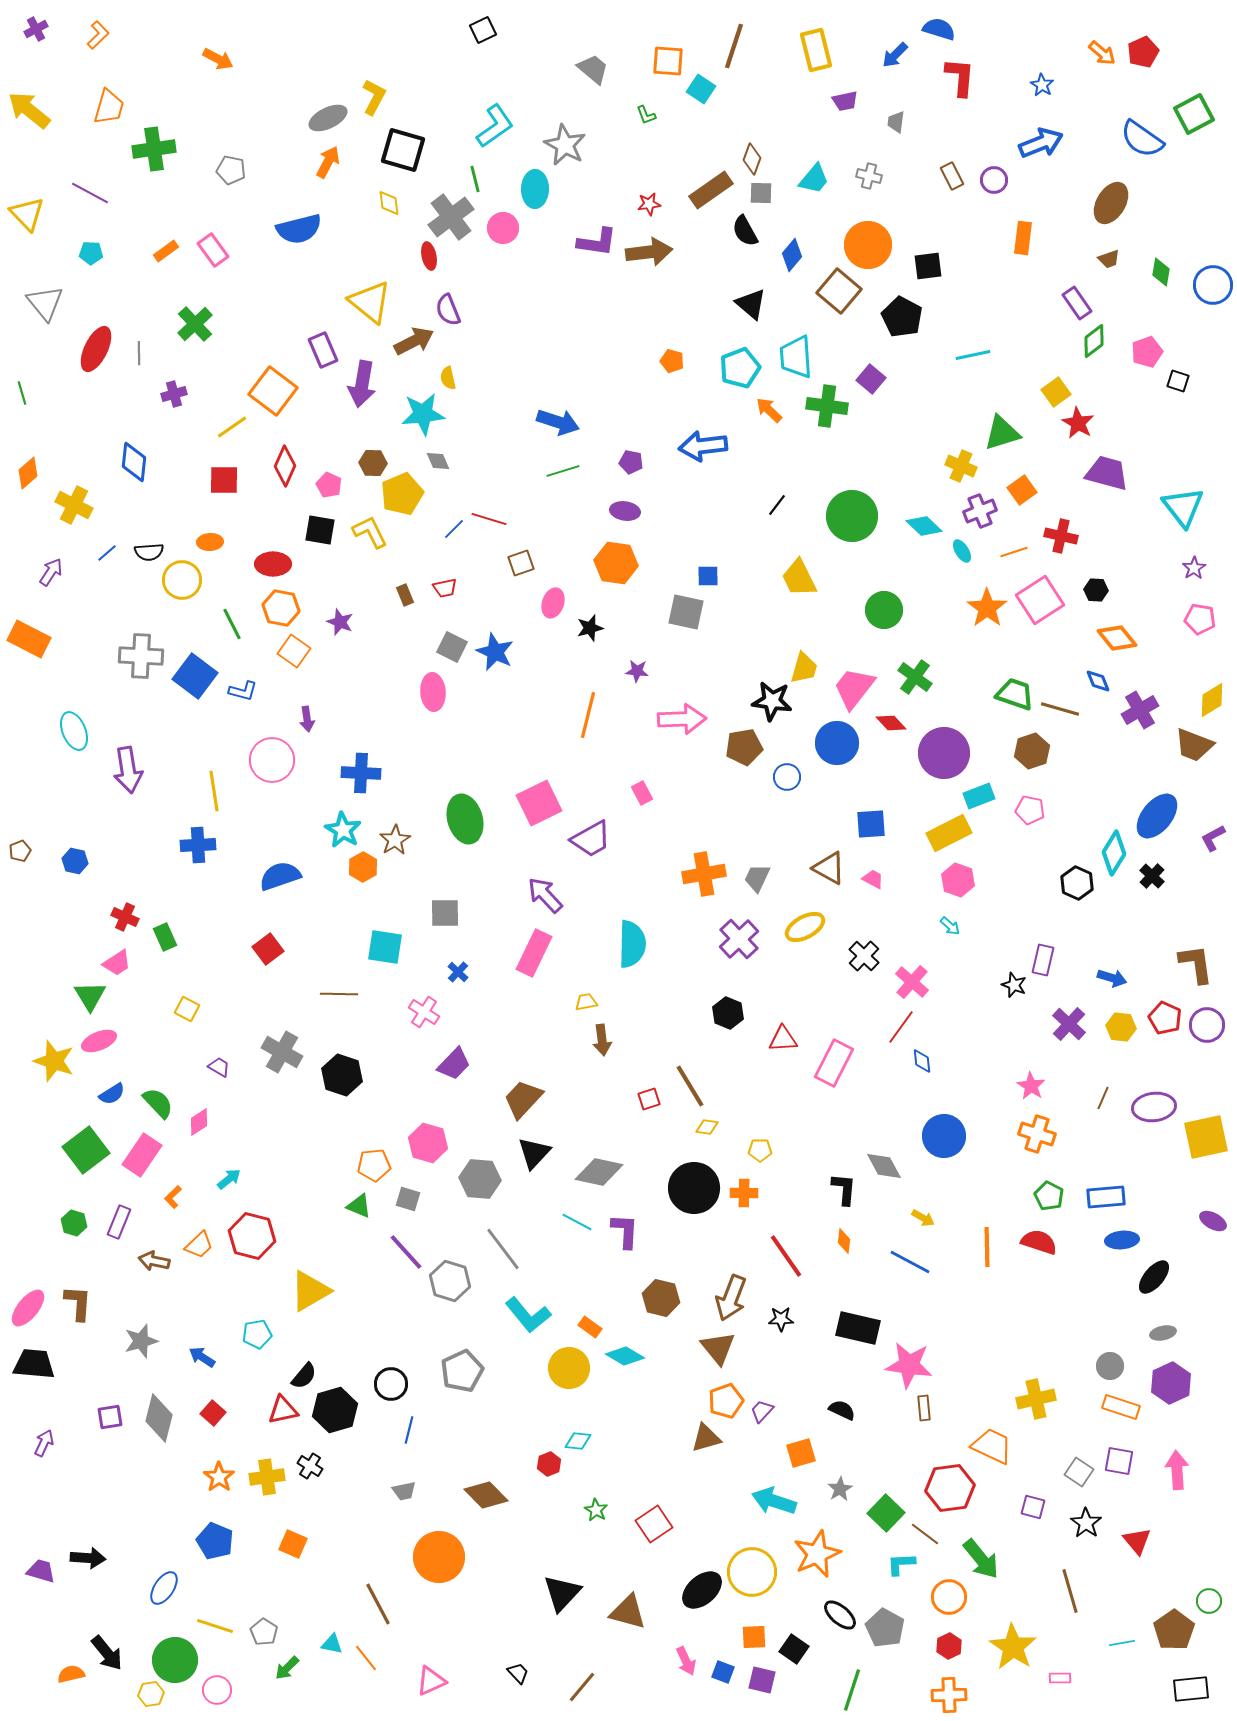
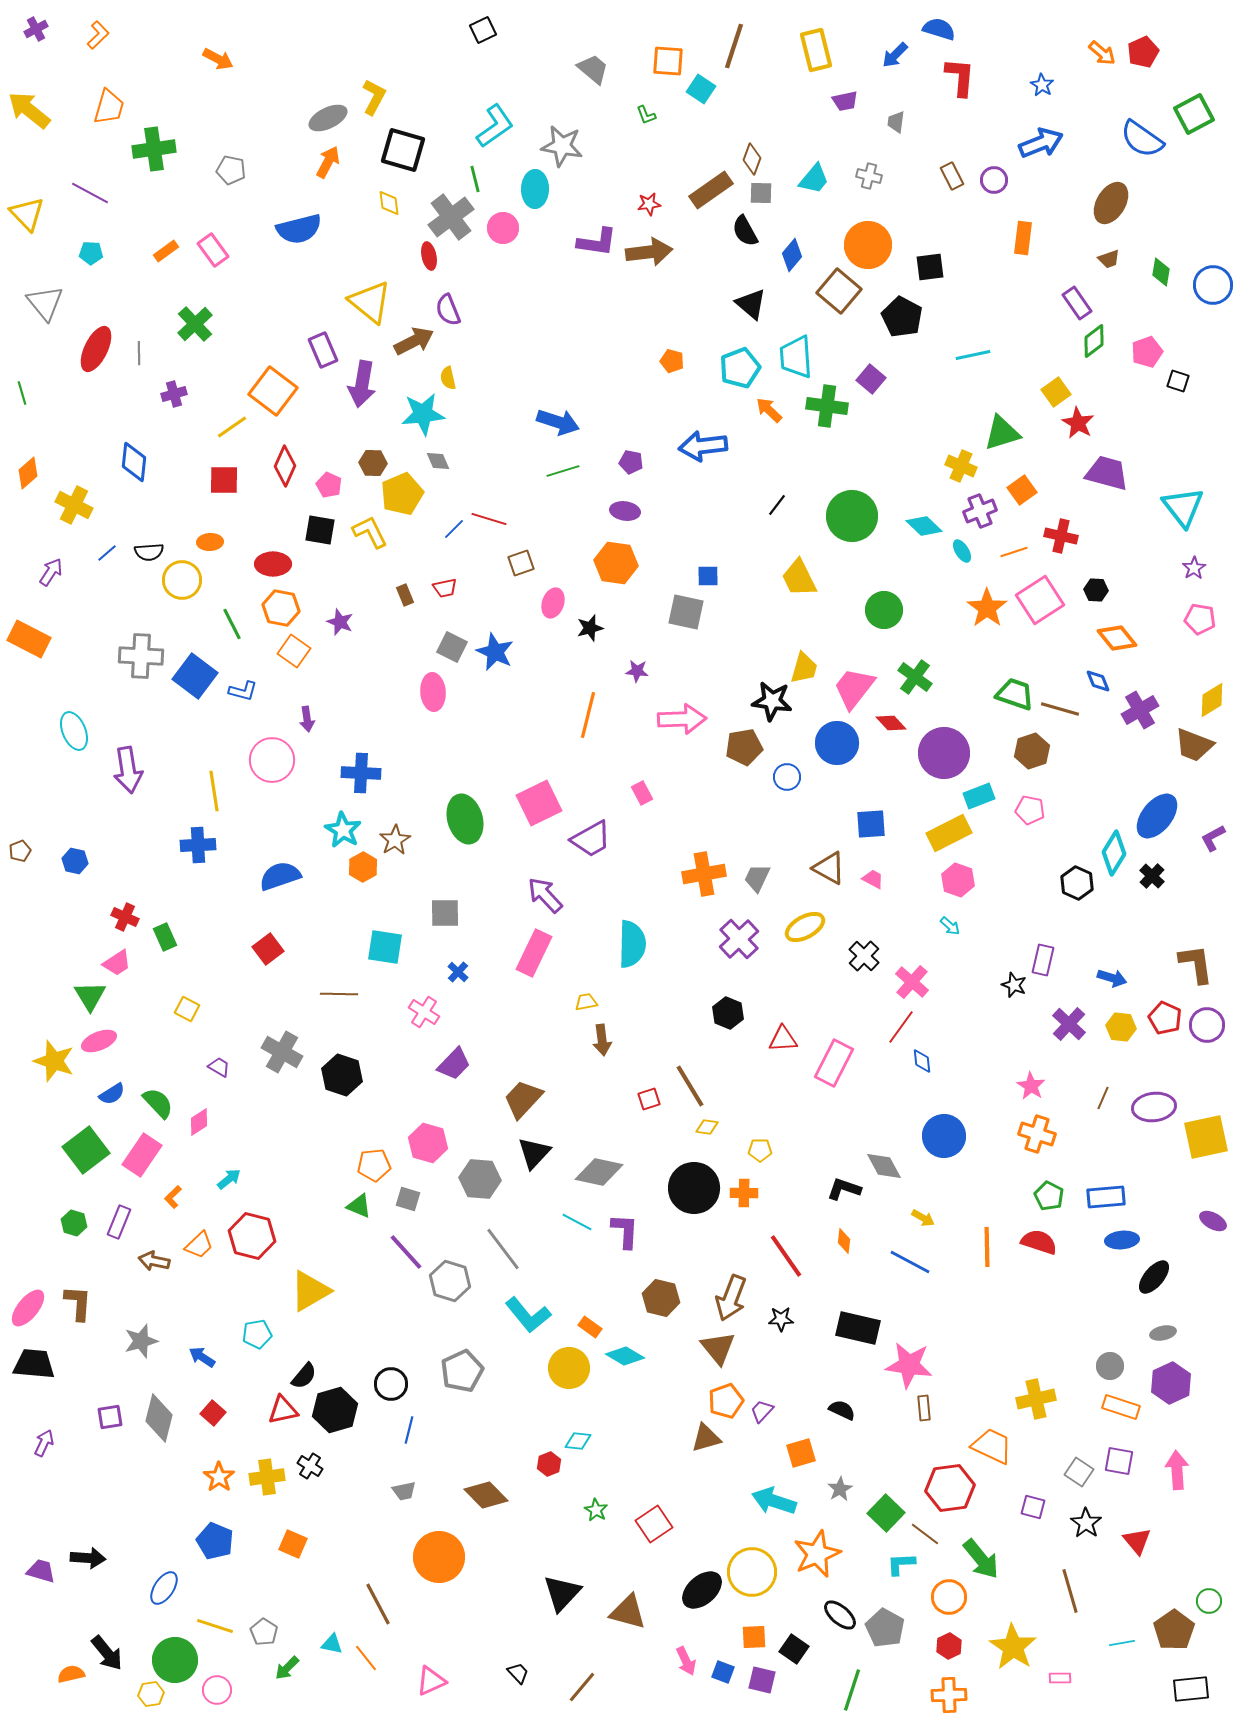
gray star at (565, 145): moved 3 px left, 1 px down; rotated 18 degrees counterclockwise
black square at (928, 266): moved 2 px right, 1 px down
black L-shape at (844, 1189): rotated 76 degrees counterclockwise
